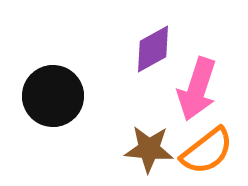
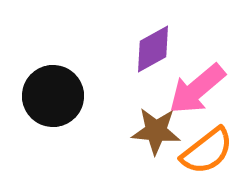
pink arrow: rotated 32 degrees clockwise
brown star: moved 7 px right, 18 px up
